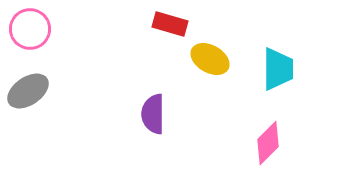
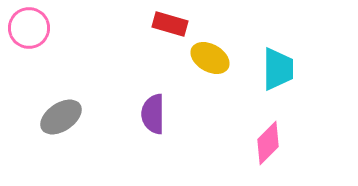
pink circle: moved 1 px left, 1 px up
yellow ellipse: moved 1 px up
gray ellipse: moved 33 px right, 26 px down
